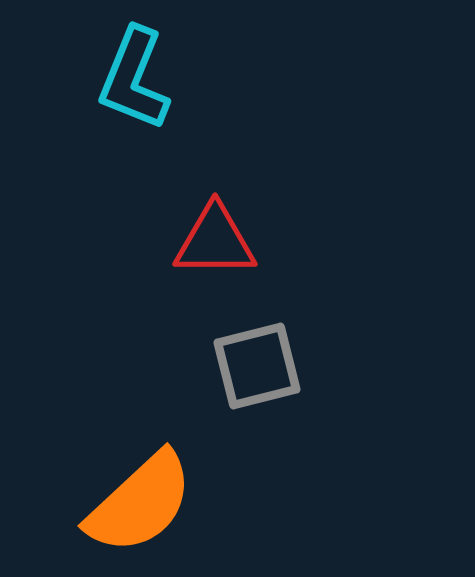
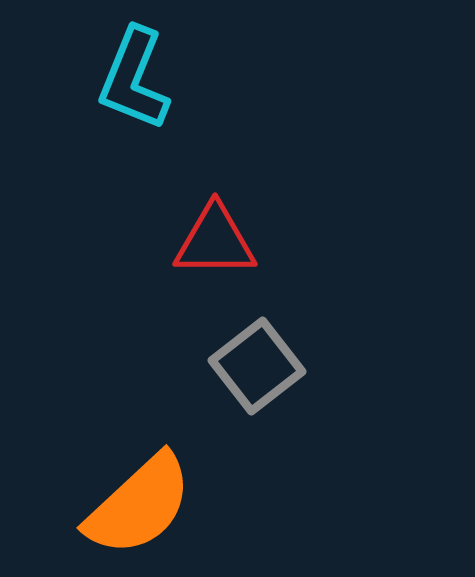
gray square: rotated 24 degrees counterclockwise
orange semicircle: moved 1 px left, 2 px down
